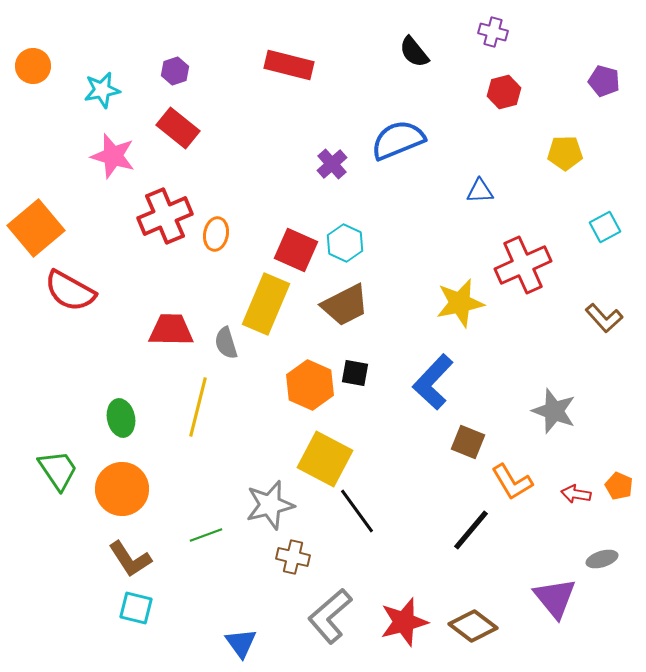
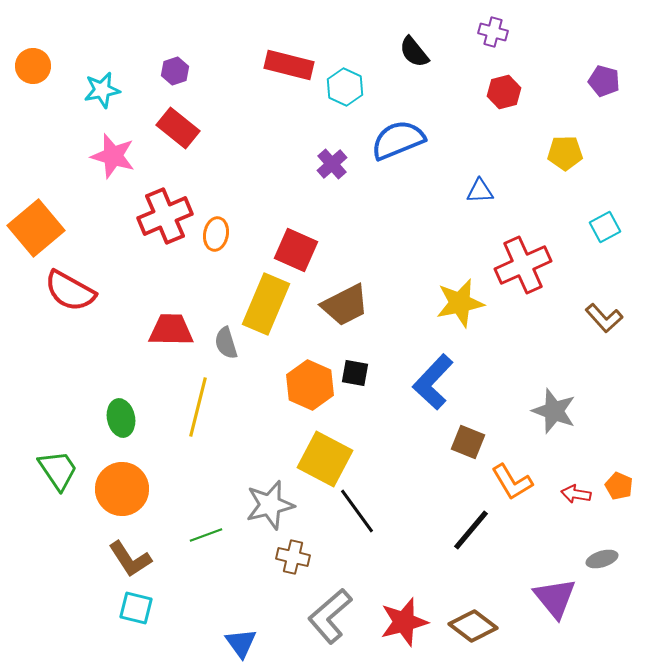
cyan hexagon at (345, 243): moved 156 px up
